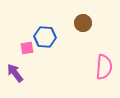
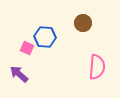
pink square: rotated 32 degrees clockwise
pink semicircle: moved 7 px left
purple arrow: moved 4 px right, 1 px down; rotated 12 degrees counterclockwise
